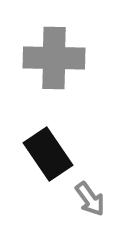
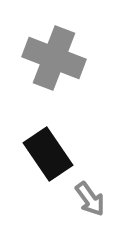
gray cross: rotated 20 degrees clockwise
